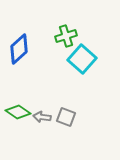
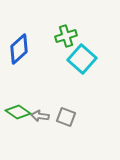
gray arrow: moved 2 px left, 1 px up
